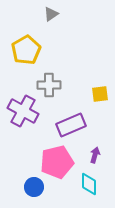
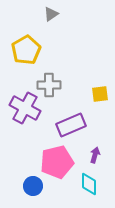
purple cross: moved 2 px right, 3 px up
blue circle: moved 1 px left, 1 px up
